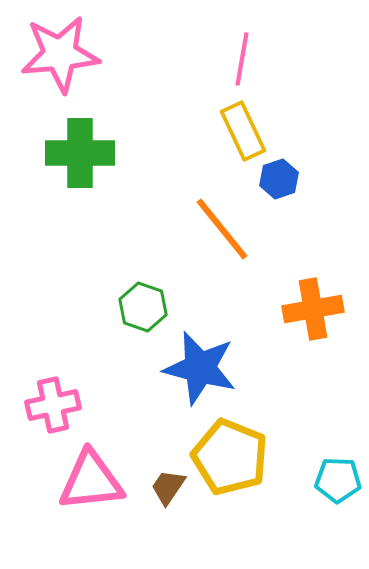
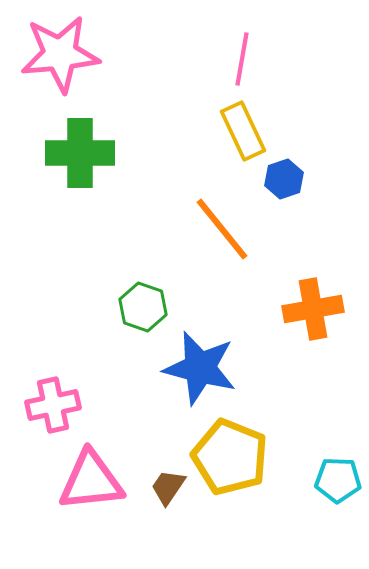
blue hexagon: moved 5 px right
